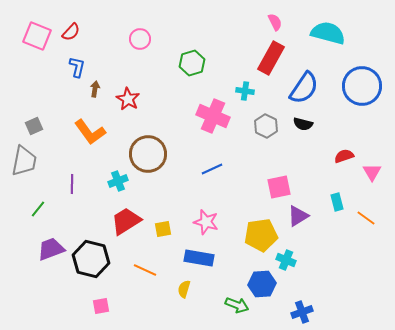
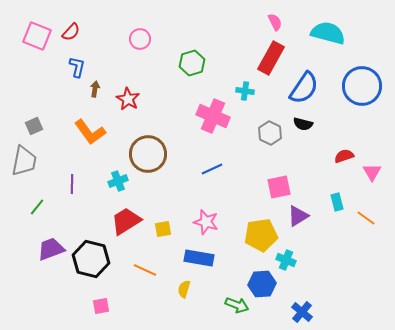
gray hexagon at (266, 126): moved 4 px right, 7 px down
green line at (38, 209): moved 1 px left, 2 px up
blue cross at (302, 312): rotated 30 degrees counterclockwise
